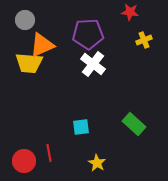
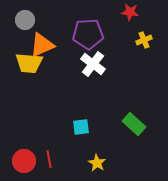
red line: moved 6 px down
